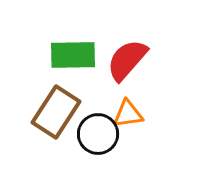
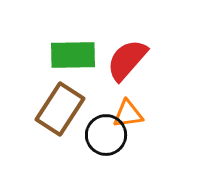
brown rectangle: moved 4 px right, 3 px up
black circle: moved 8 px right, 1 px down
